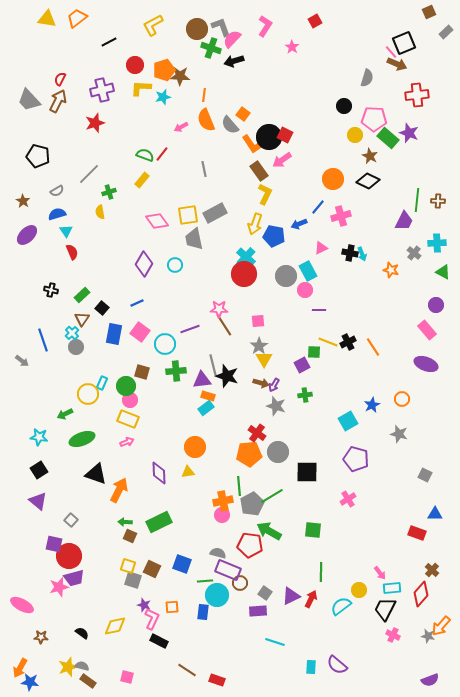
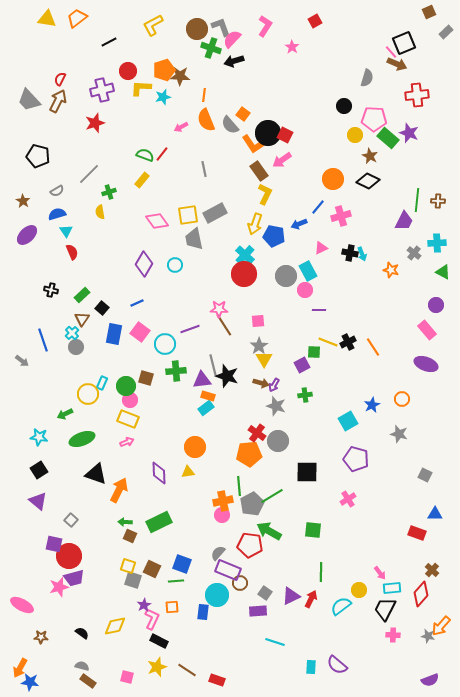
red circle at (135, 65): moved 7 px left, 6 px down
black circle at (269, 137): moved 1 px left, 4 px up
cyan cross at (246, 257): moved 1 px left, 2 px up
brown square at (142, 372): moved 4 px right, 6 px down
gray circle at (278, 452): moved 11 px up
gray semicircle at (218, 553): rotated 63 degrees counterclockwise
green line at (205, 581): moved 29 px left
purple star at (144, 605): rotated 24 degrees clockwise
pink cross at (393, 635): rotated 24 degrees counterclockwise
yellow star at (68, 667): moved 89 px right
